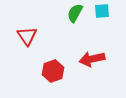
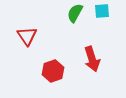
red arrow: rotated 95 degrees counterclockwise
